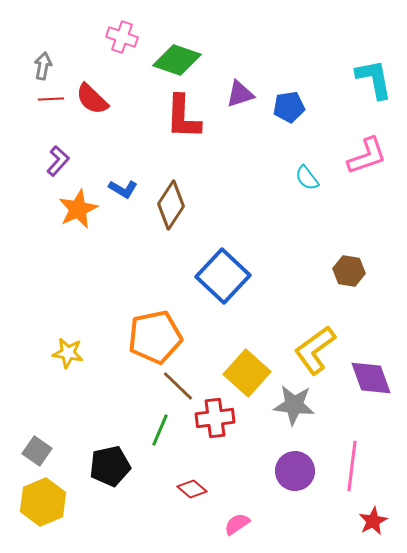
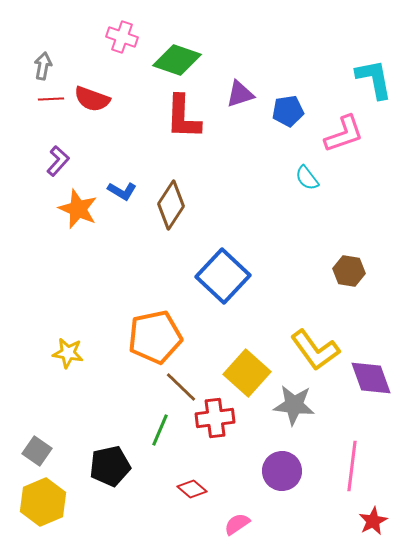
red semicircle: rotated 24 degrees counterclockwise
blue pentagon: moved 1 px left, 4 px down
pink L-shape: moved 23 px left, 22 px up
blue L-shape: moved 1 px left, 2 px down
orange star: rotated 24 degrees counterclockwise
yellow L-shape: rotated 90 degrees counterclockwise
brown line: moved 3 px right, 1 px down
purple circle: moved 13 px left
